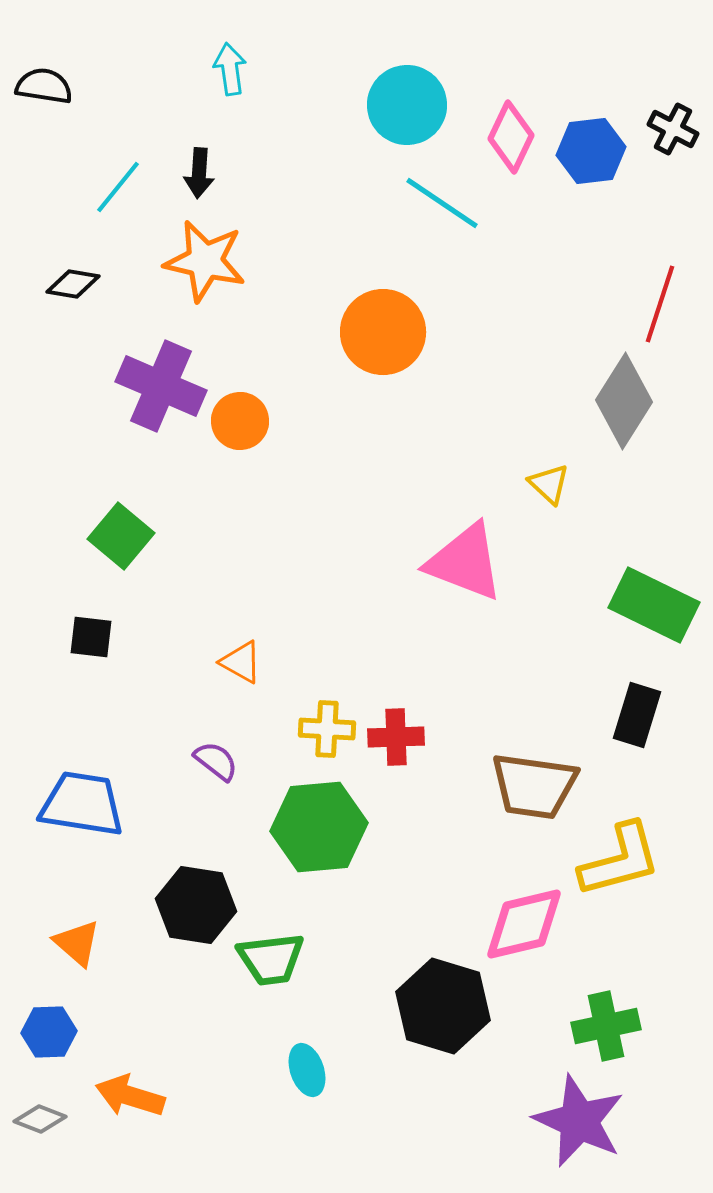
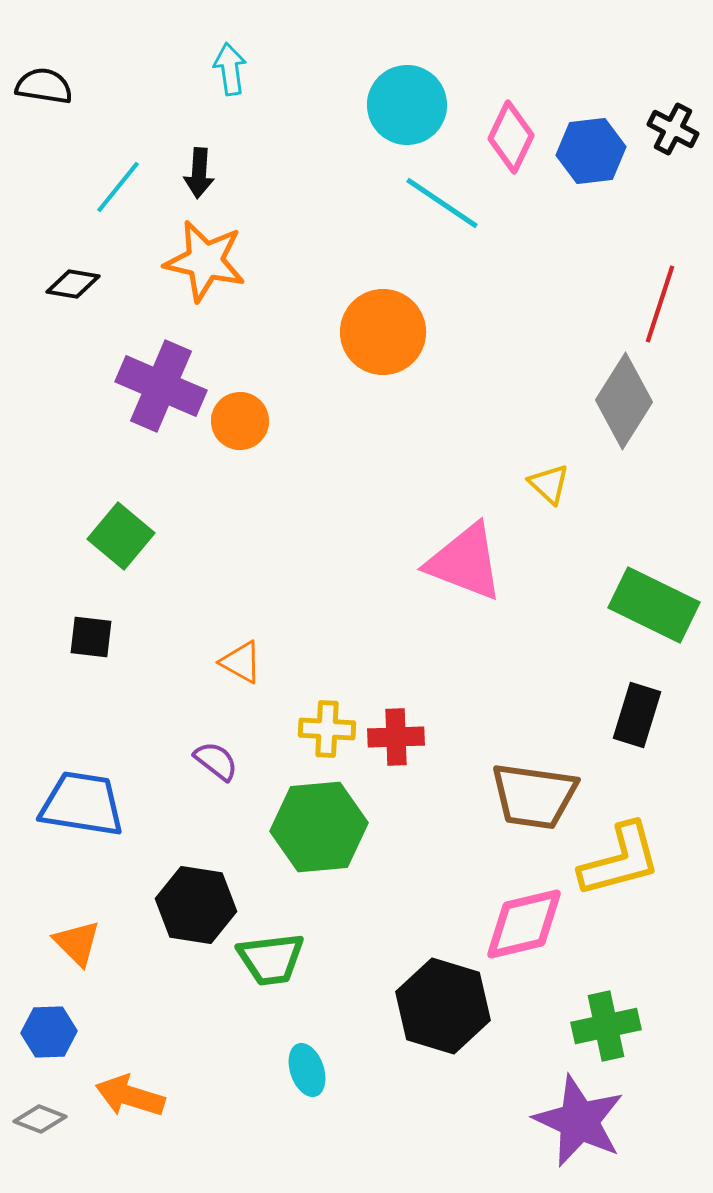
brown trapezoid at (534, 786): moved 10 px down
orange triangle at (77, 943): rotated 4 degrees clockwise
